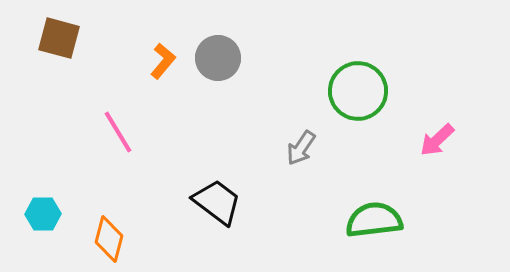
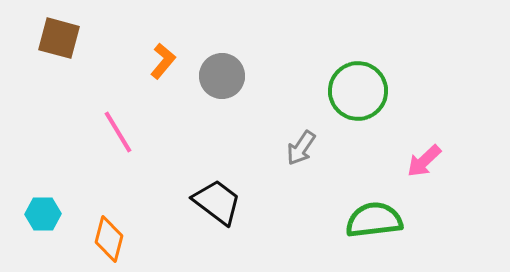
gray circle: moved 4 px right, 18 px down
pink arrow: moved 13 px left, 21 px down
